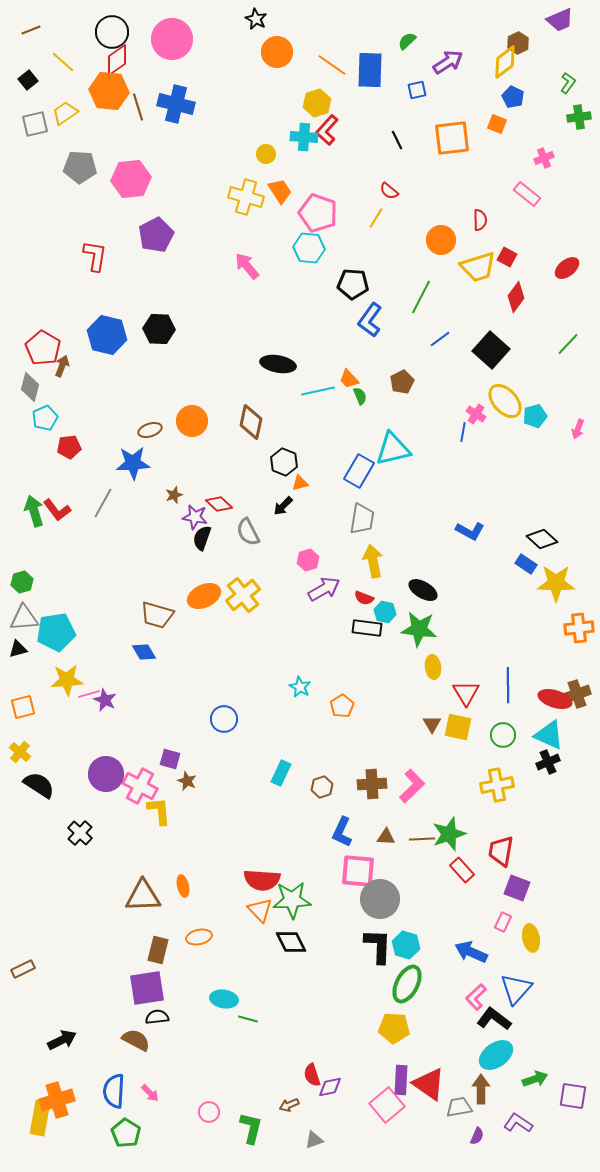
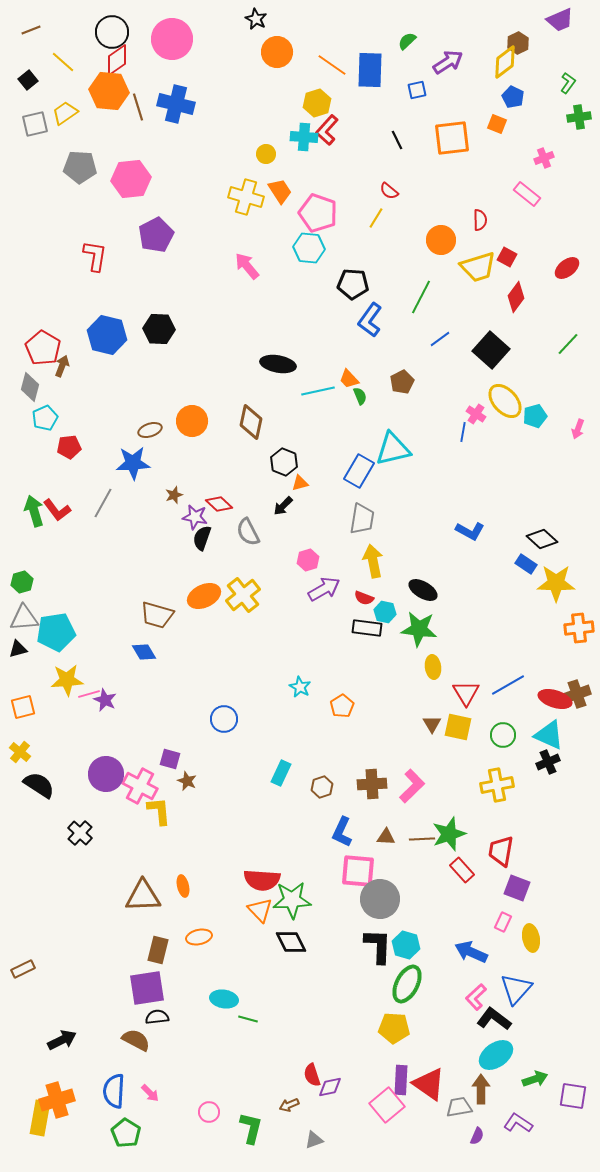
blue line at (508, 685): rotated 60 degrees clockwise
